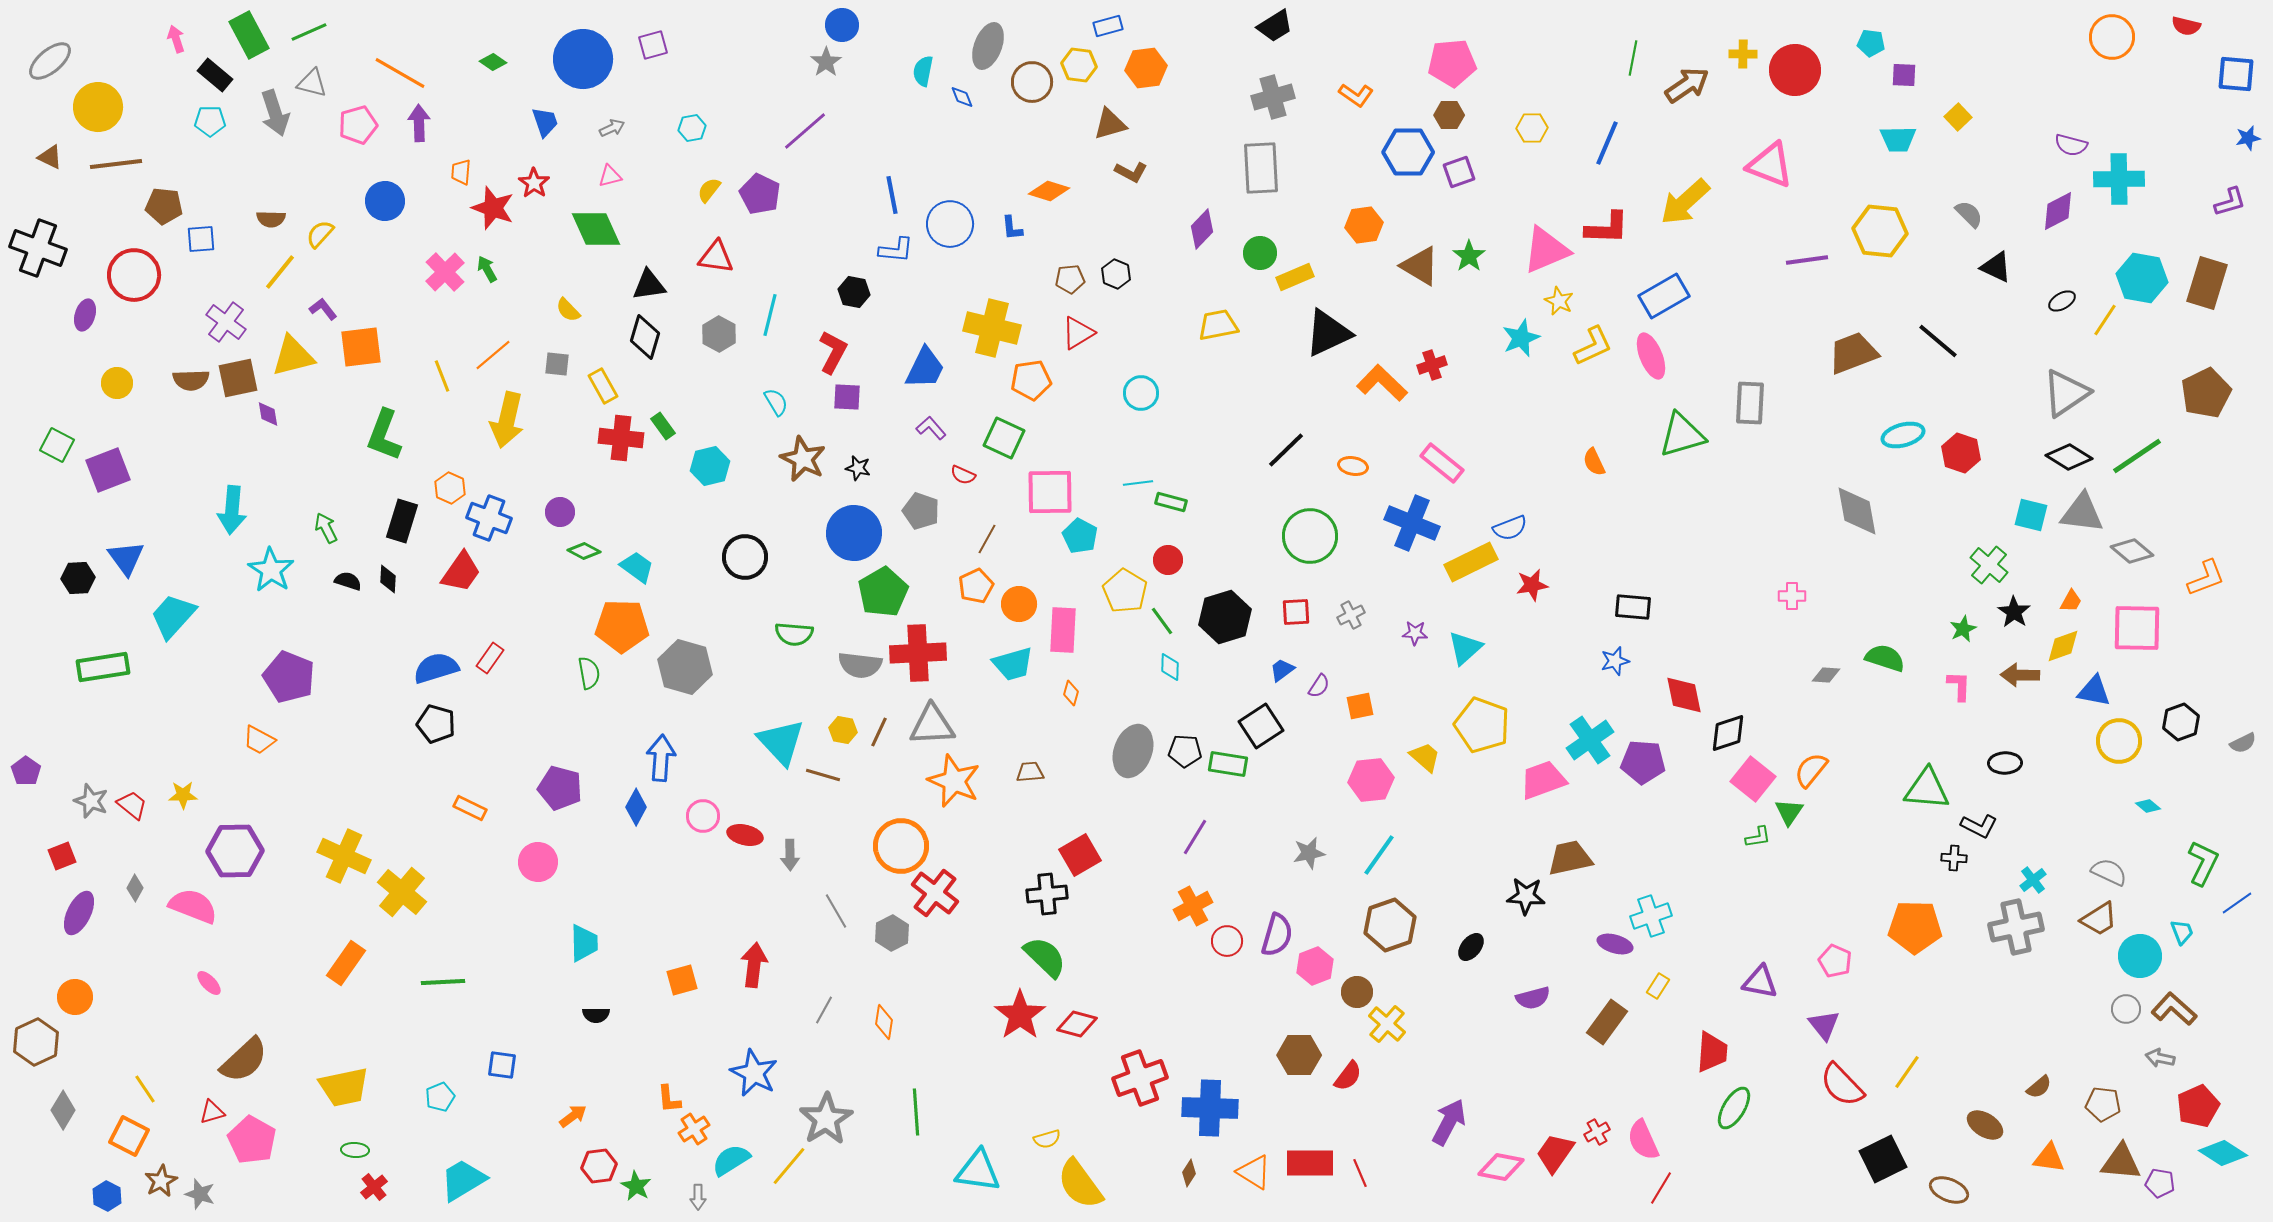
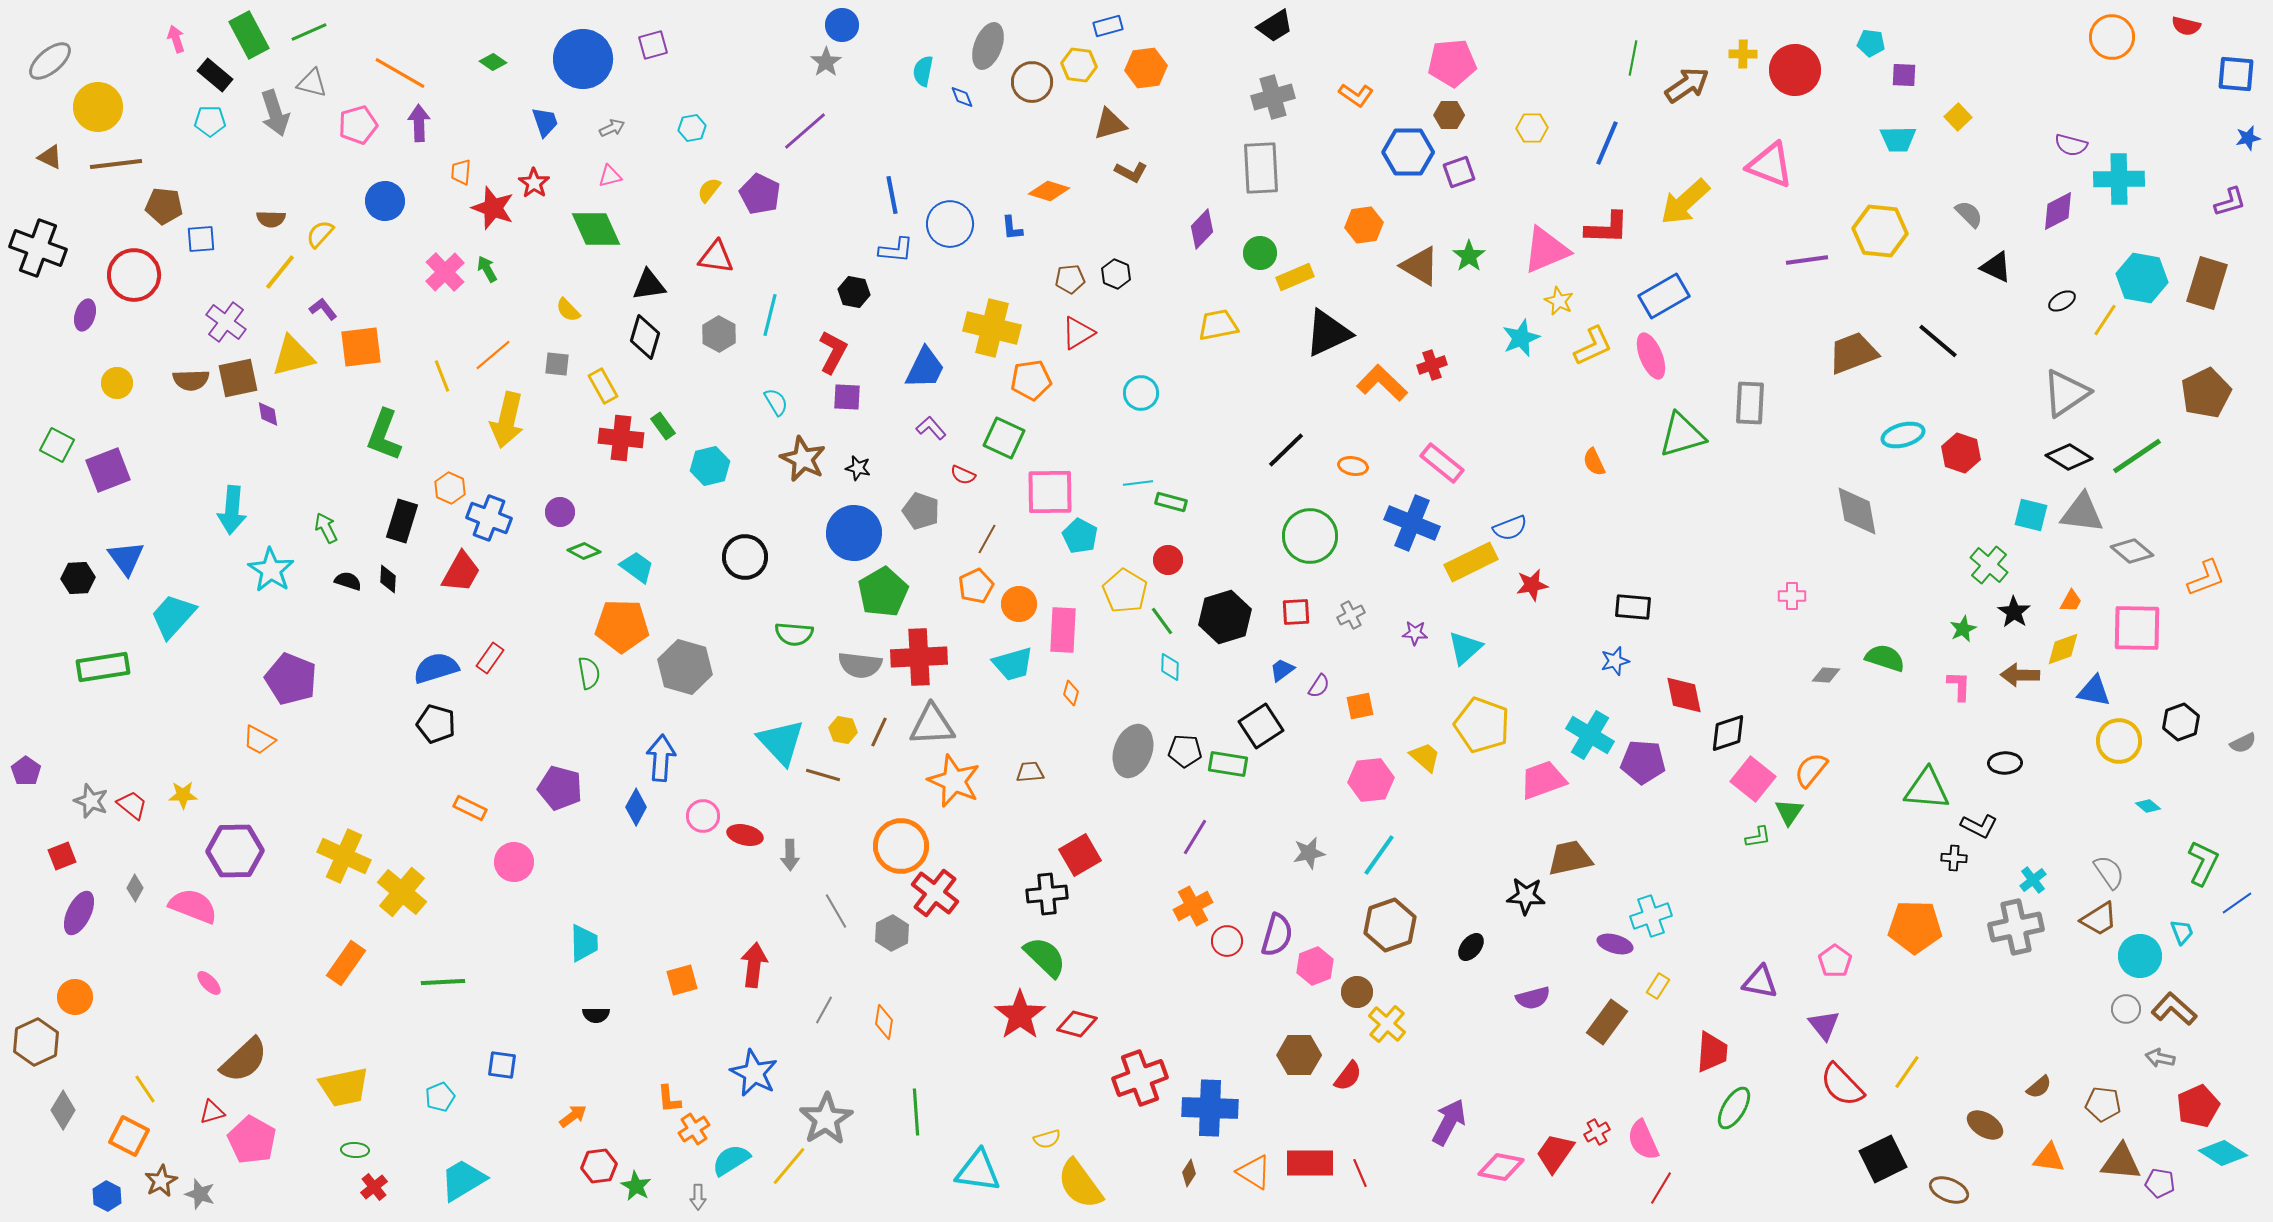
red trapezoid at (461, 572): rotated 6 degrees counterclockwise
yellow diamond at (2063, 646): moved 3 px down
red cross at (918, 653): moved 1 px right, 4 px down
purple pentagon at (289, 677): moved 2 px right, 2 px down
cyan cross at (1590, 740): moved 5 px up; rotated 24 degrees counterclockwise
pink circle at (538, 862): moved 24 px left
gray semicircle at (2109, 872): rotated 30 degrees clockwise
pink pentagon at (1835, 961): rotated 12 degrees clockwise
